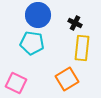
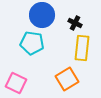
blue circle: moved 4 px right
